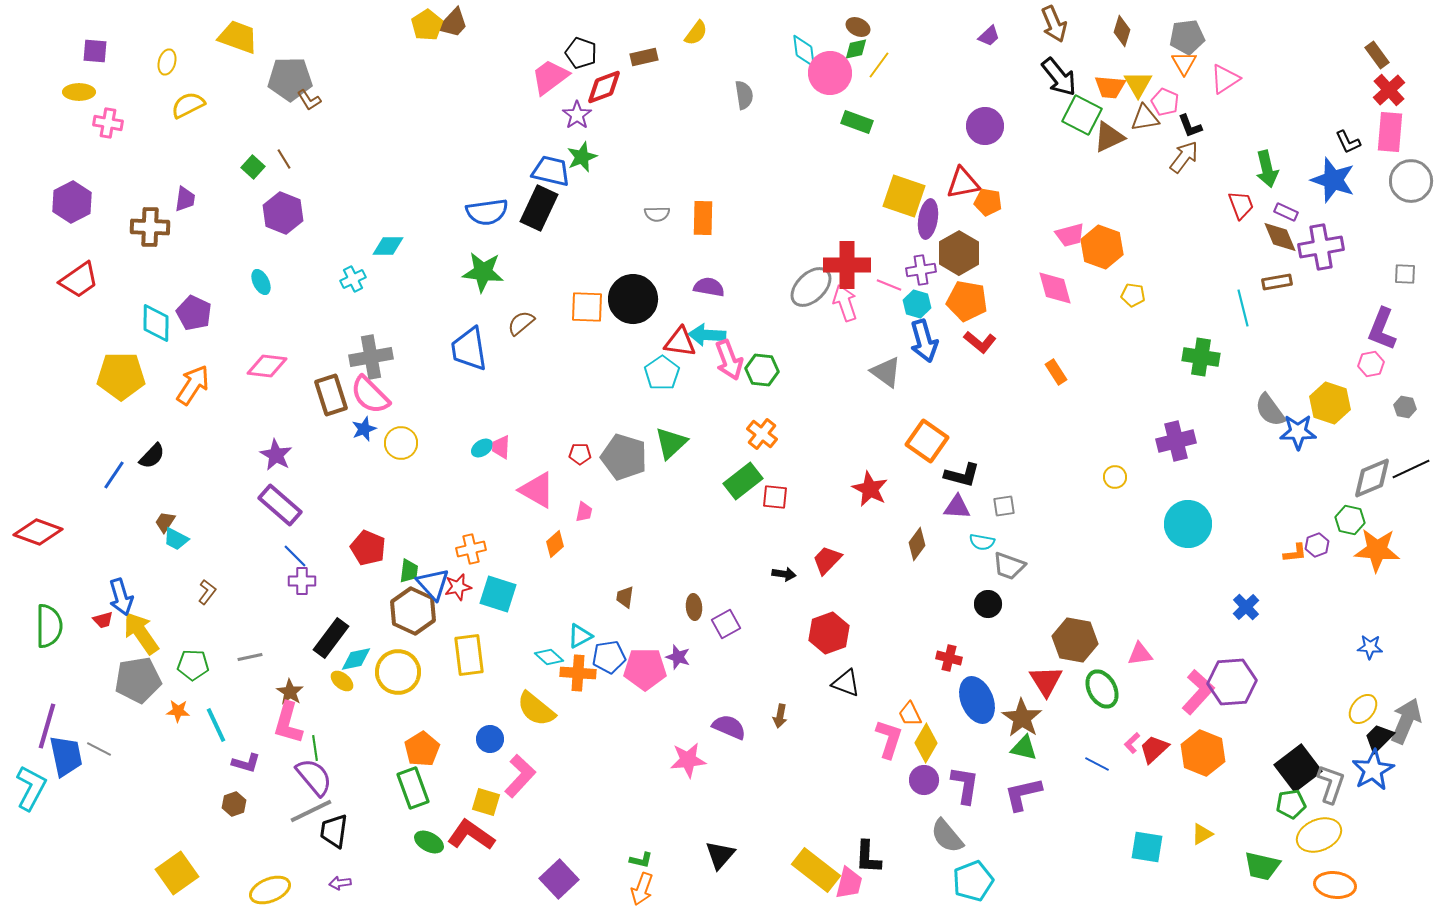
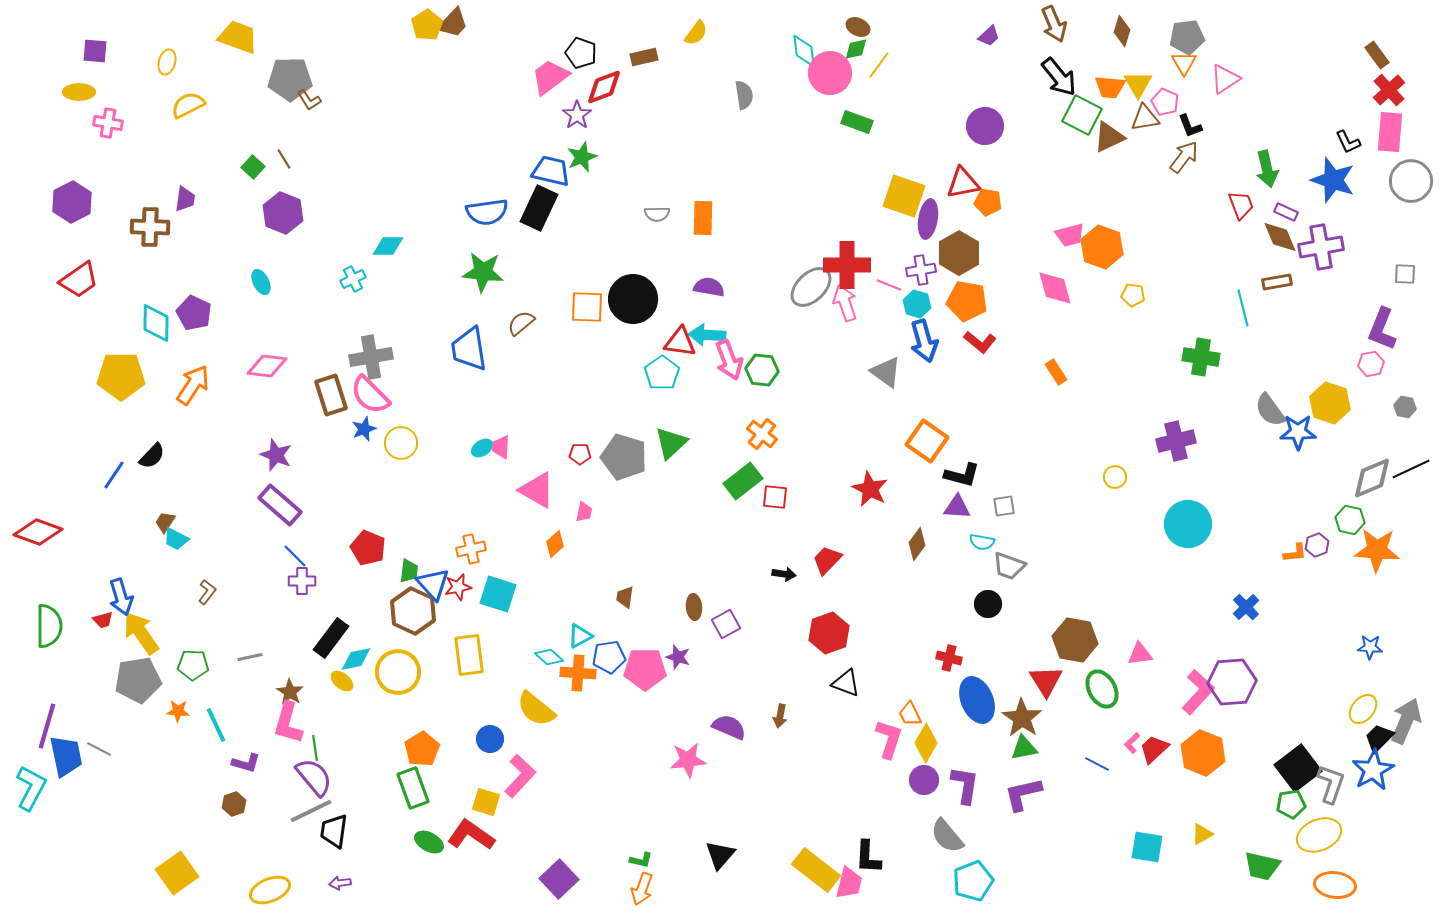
purple star at (276, 455): rotated 8 degrees counterclockwise
green triangle at (1024, 748): rotated 24 degrees counterclockwise
